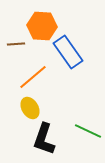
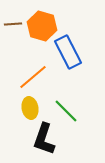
orange hexagon: rotated 12 degrees clockwise
brown line: moved 3 px left, 20 px up
blue rectangle: rotated 8 degrees clockwise
yellow ellipse: rotated 20 degrees clockwise
green line: moved 22 px left, 20 px up; rotated 20 degrees clockwise
